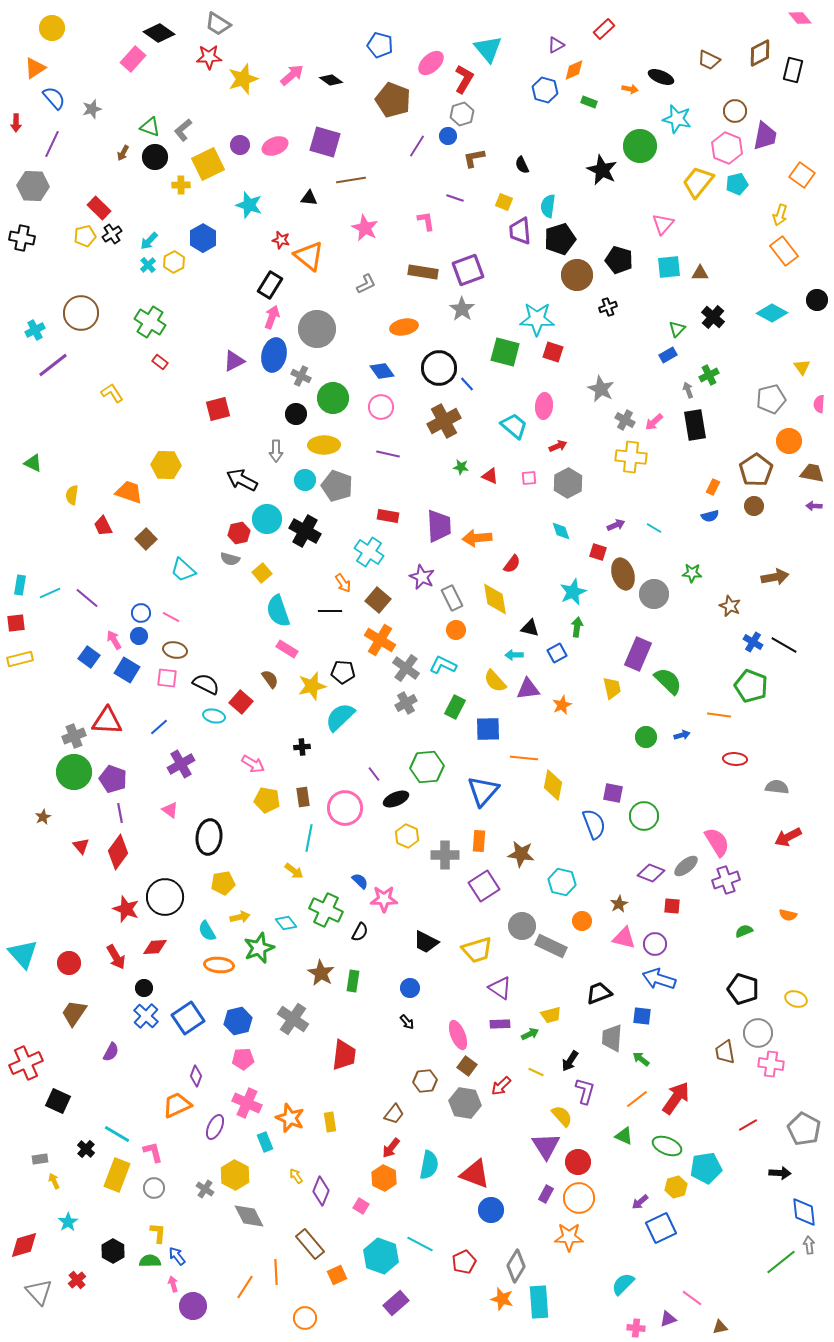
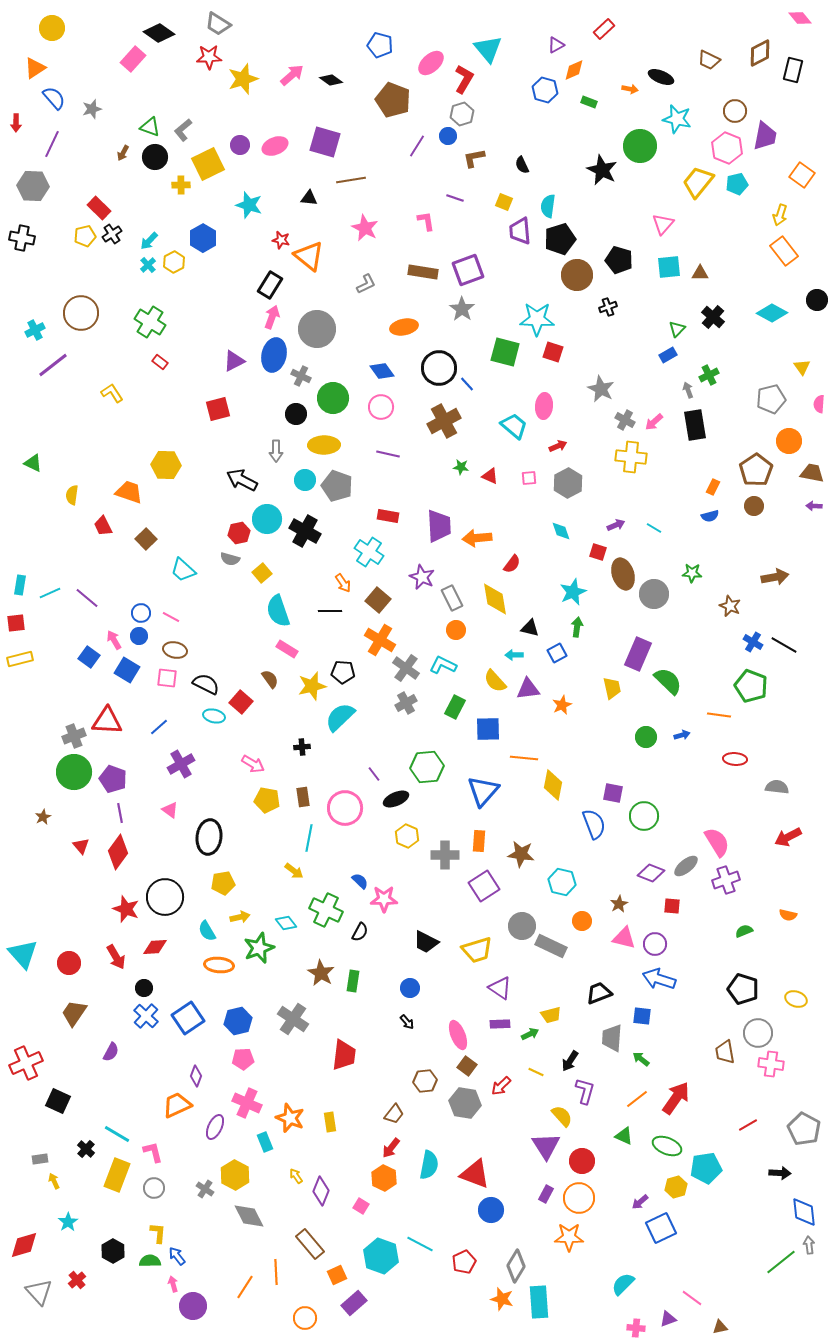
red circle at (578, 1162): moved 4 px right, 1 px up
purple rectangle at (396, 1303): moved 42 px left
